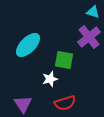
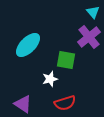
cyan triangle: rotated 32 degrees clockwise
green square: moved 2 px right
purple triangle: rotated 24 degrees counterclockwise
